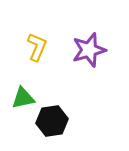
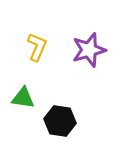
green triangle: rotated 20 degrees clockwise
black hexagon: moved 8 px right; rotated 16 degrees clockwise
